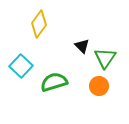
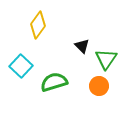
yellow diamond: moved 1 px left, 1 px down
green triangle: moved 1 px right, 1 px down
